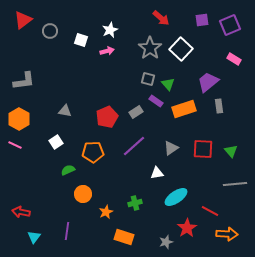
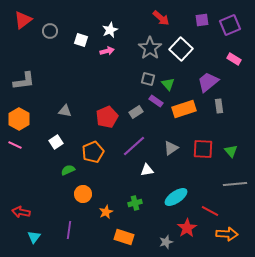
orange pentagon at (93, 152): rotated 20 degrees counterclockwise
white triangle at (157, 173): moved 10 px left, 3 px up
purple line at (67, 231): moved 2 px right, 1 px up
